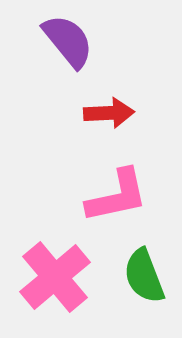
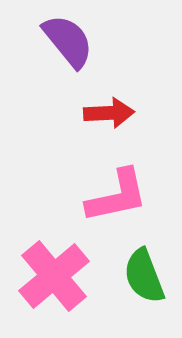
pink cross: moved 1 px left, 1 px up
